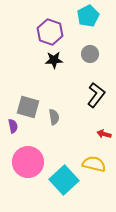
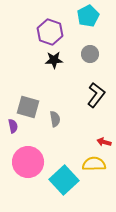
gray semicircle: moved 1 px right, 2 px down
red arrow: moved 8 px down
yellow semicircle: rotated 15 degrees counterclockwise
